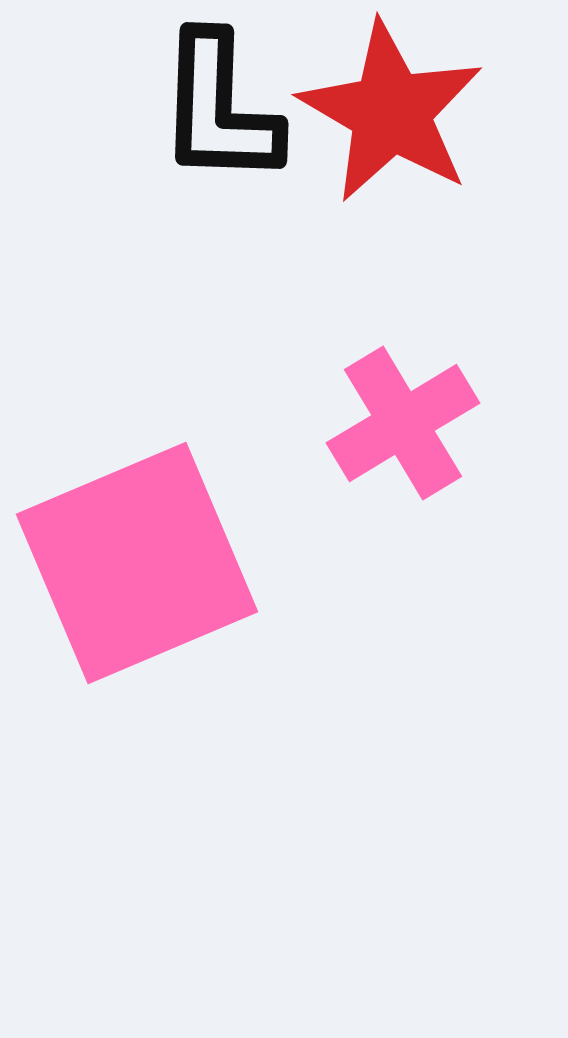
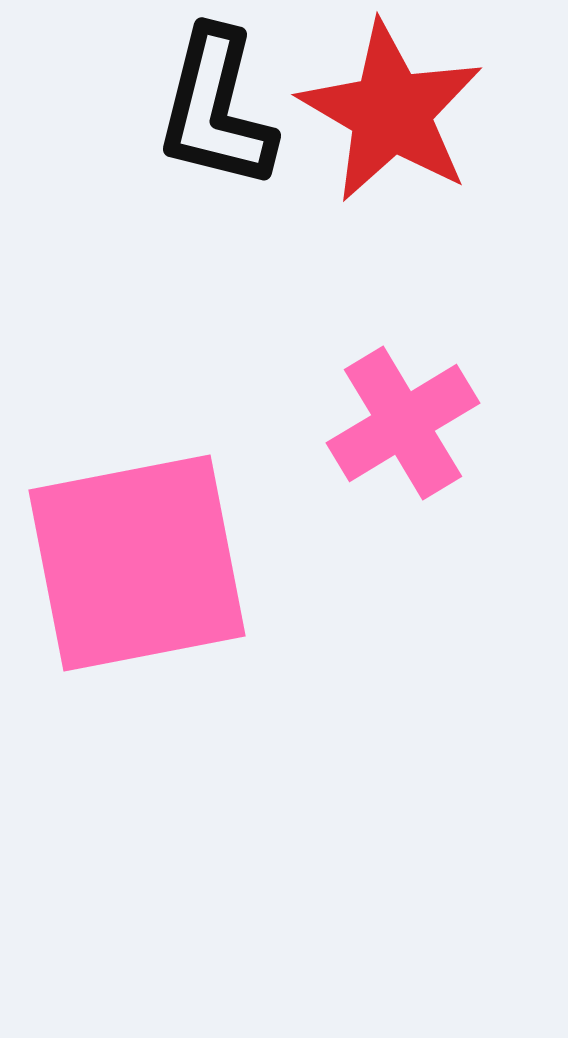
black L-shape: moved 3 px left; rotated 12 degrees clockwise
pink square: rotated 12 degrees clockwise
